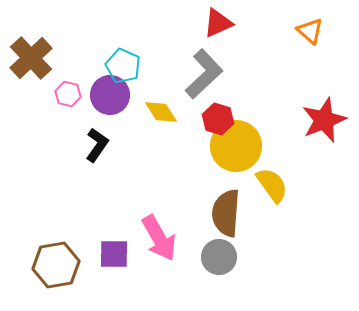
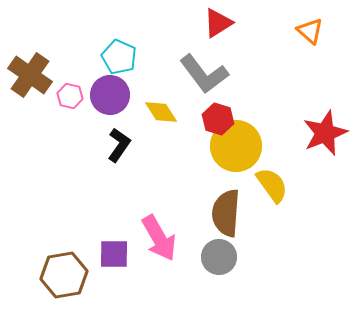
red triangle: rotated 8 degrees counterclockwise
brown cross: moved 1 px left, 17 px down; rotated 12 degrees counterclockwise
cyan pentagon: moved 4 px left, 9 px up
gray L-shape: rotated 96 degrees clockwise
pink hexagon: moved 2 px right, 2 px down
red star: moved 1 px right, 13 px down
black L-shape: moved 22 px right
brown hexagon: moved 8 px right, 10 px down
